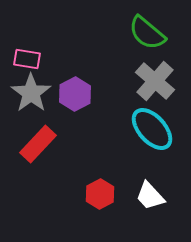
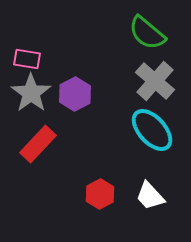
cyan ellipse: moved 1 px down
